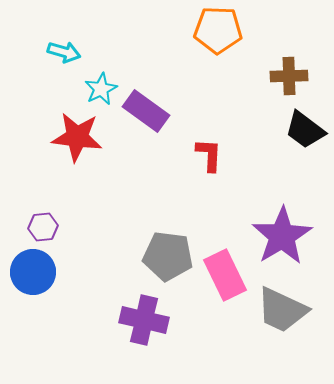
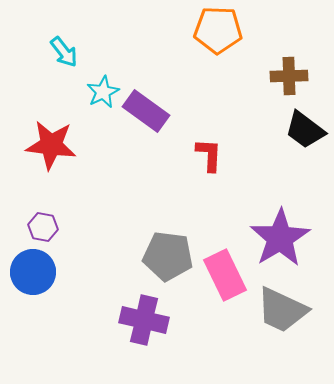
cyan arrow: rotated 36 degrees clockwise
cyan star: moved 2 px right, 3 px down
red star: moved 26 px left, 8 px down
purple hexagon: rotated 16 degrees clockwise
purple star: moved 2 px left, 2 px down
